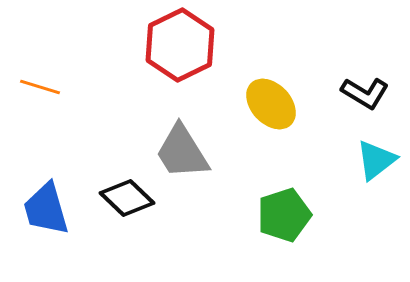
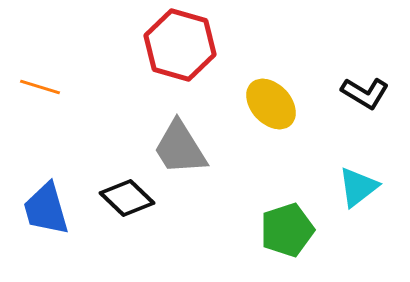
red hexagon: rotated 18 degrees counterclockwise
gray trapezoid: moved 2 px left, 4 px up
cyan triangle: moved 18 px left, 27 px down
green pentagon: moved 3 px right, 15 px down
